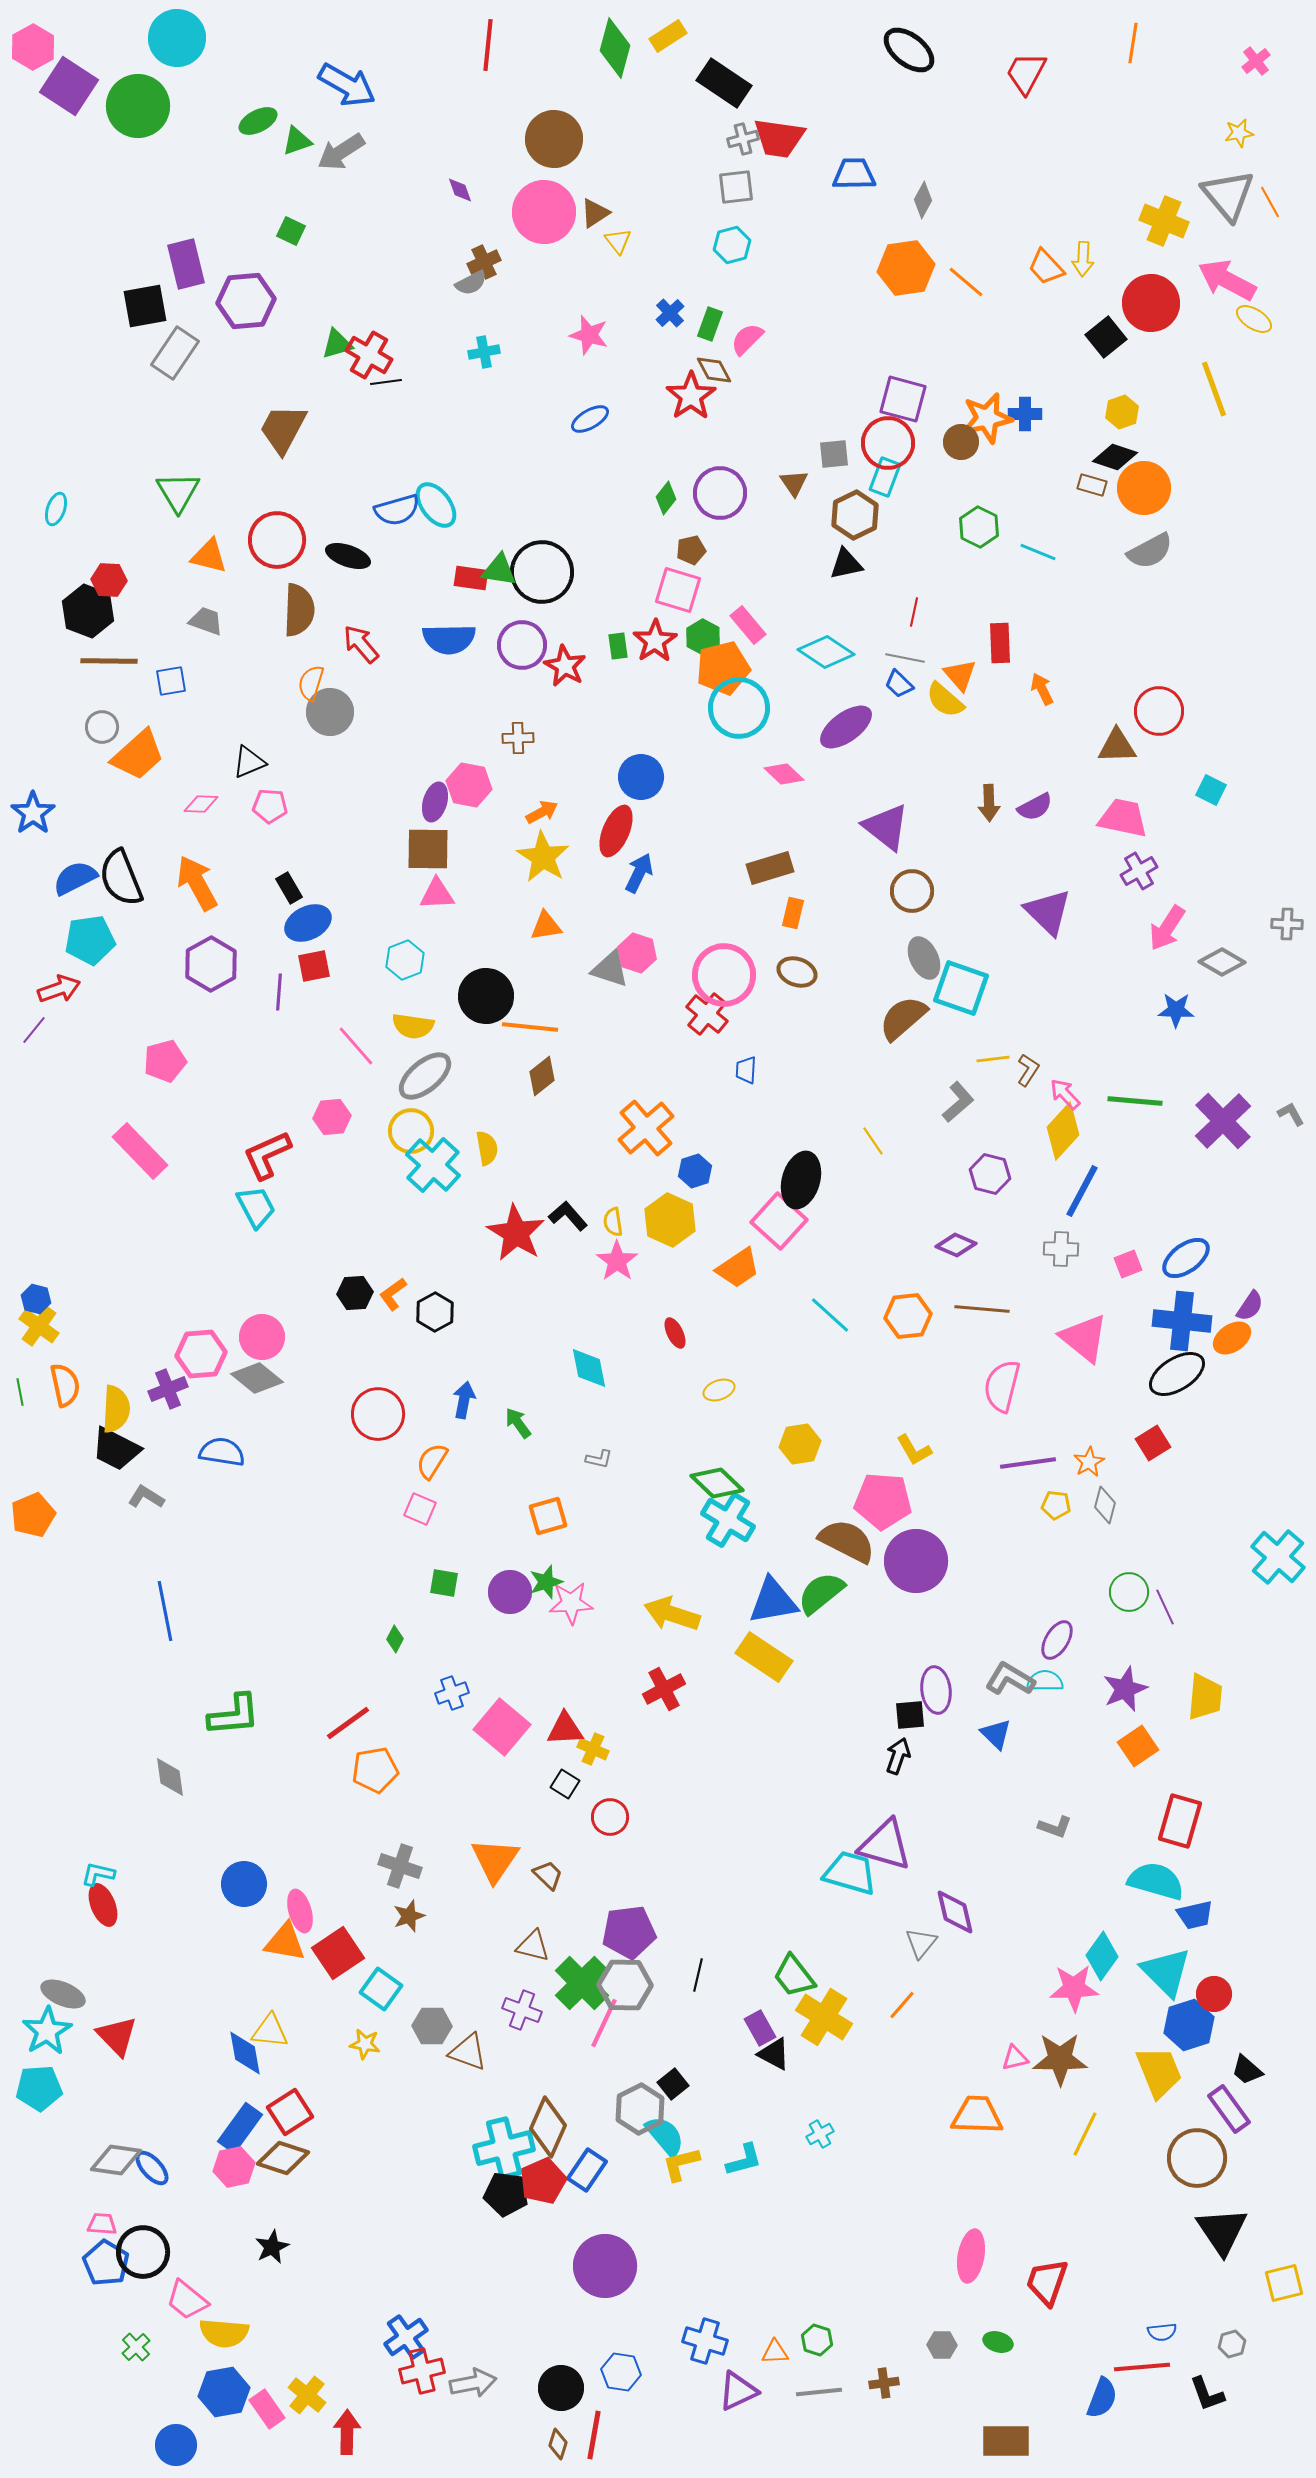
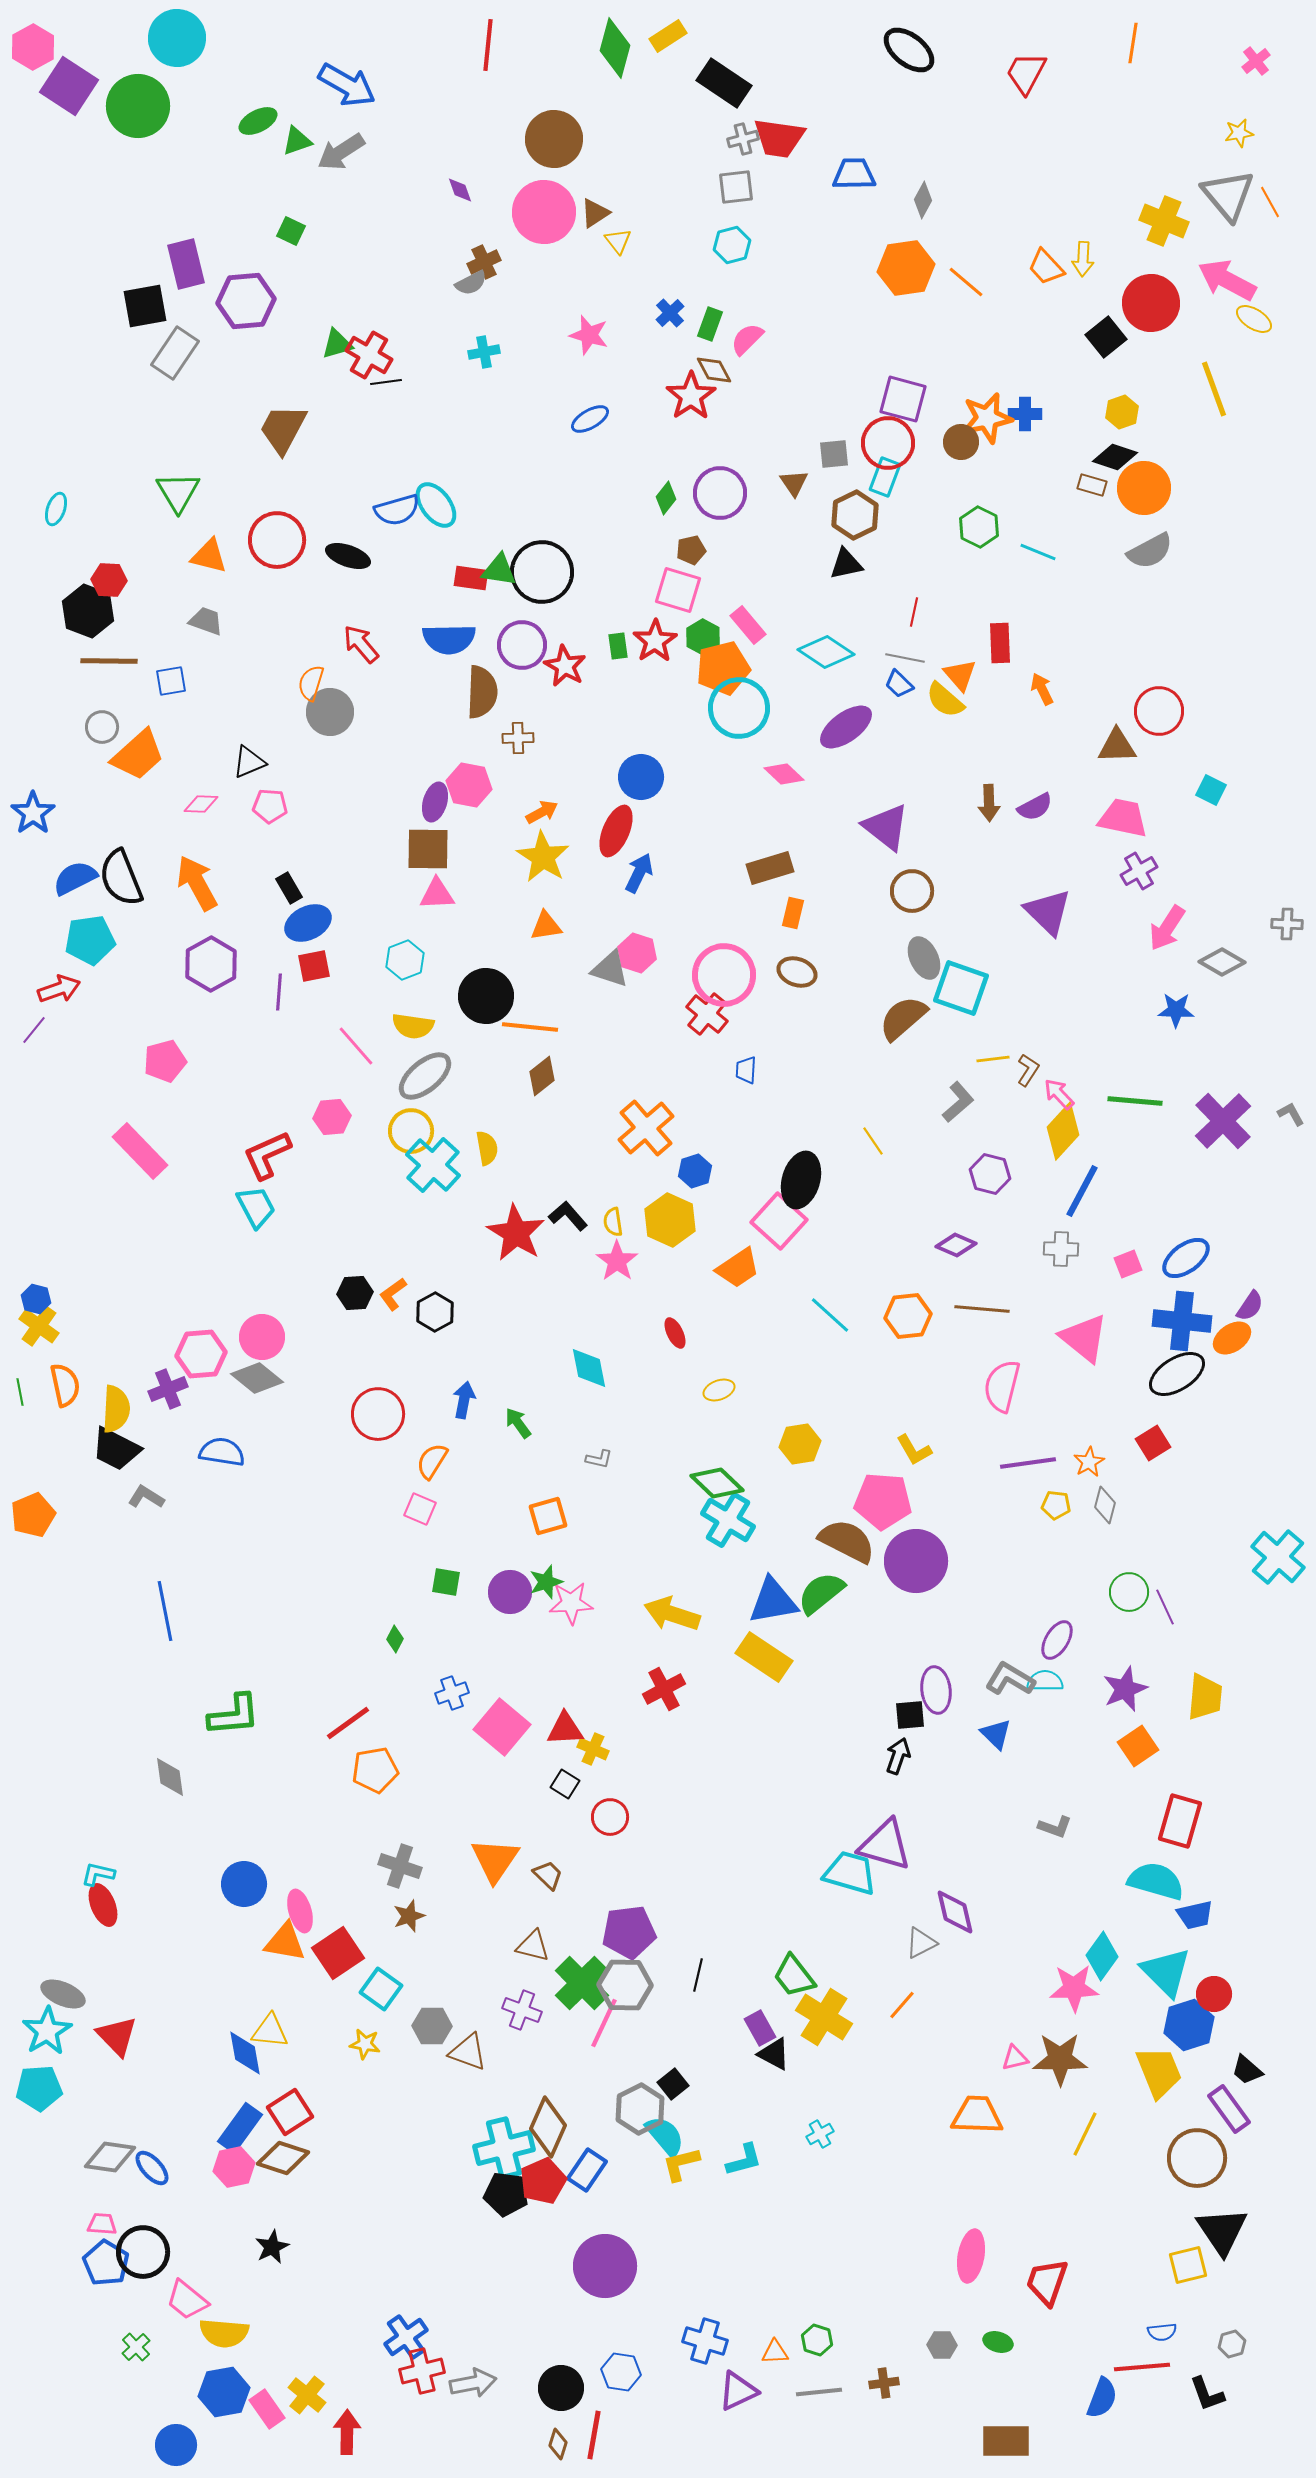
brown semicircle at (299, 610): moved 183 px right, 82 px down
pink arrow at (1065, 1094): moved 6 px left
green square at (444, 1583): moved 2 px right, 1 px up
gray triangle at (921, 1943): rotated 24 degrees clockwise
gray diamond at (116, 2160): moved 6 px left, 3 px up
yellow square at (1284, 2283): moved 96 px left, 18 px up
